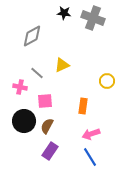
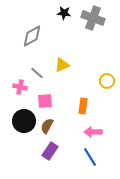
pink arrow: moved 2 px right, 2 px up; rotated 18 degrees clockwise
